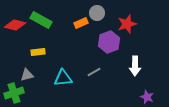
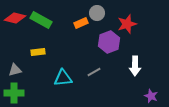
red diamond: moved 7 px up
gray triangle: moved 12 px left, 5 px up
green cross: rotated 18 degrees clockwise
purple star: moved 4 px right, 1 px up
